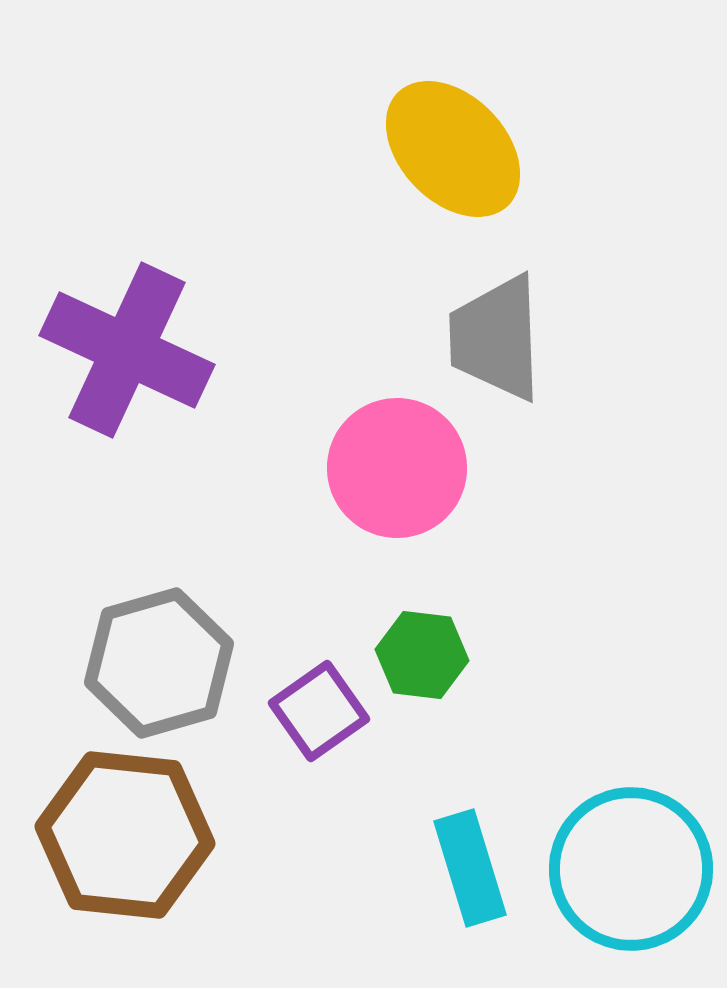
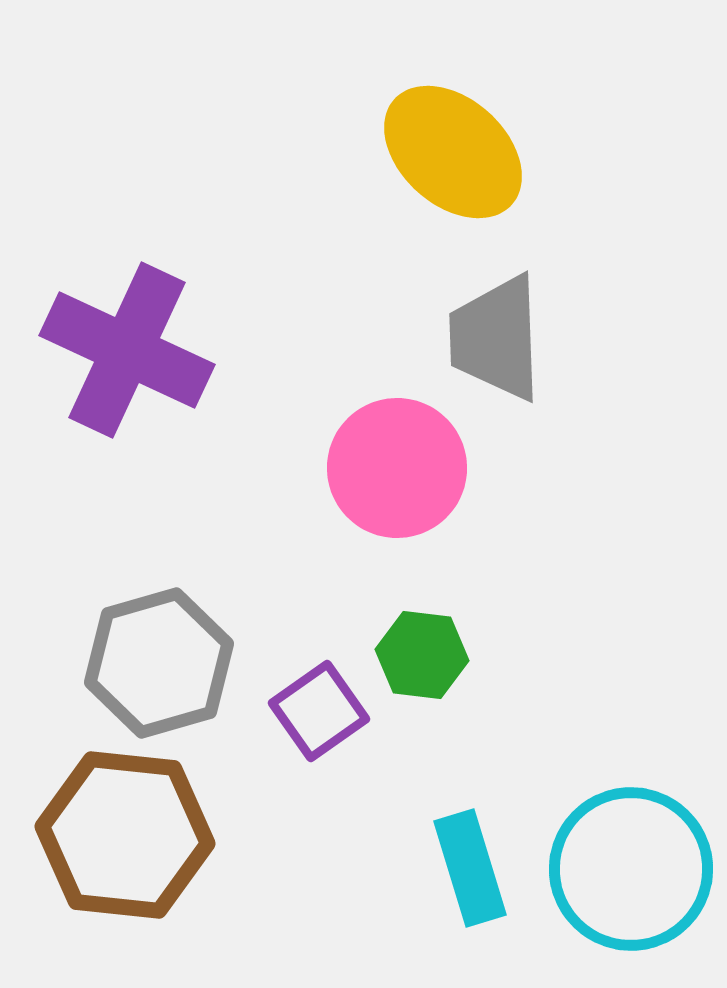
yellow ellipse: moved 3 px down; rotated 4 degrees counterclockwise
